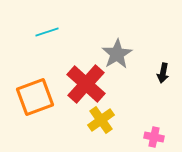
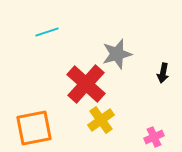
gray star: rotated 16 degrees clockwise
orange square: moved 1 px left, 31 px down; rotated 9 degrees clockwise
pink cross: rotated 36 degrees counterclockwise
